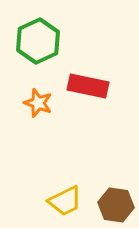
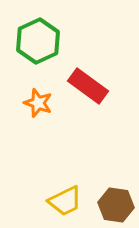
red rectangle: rotated 24 degrees clockwise
